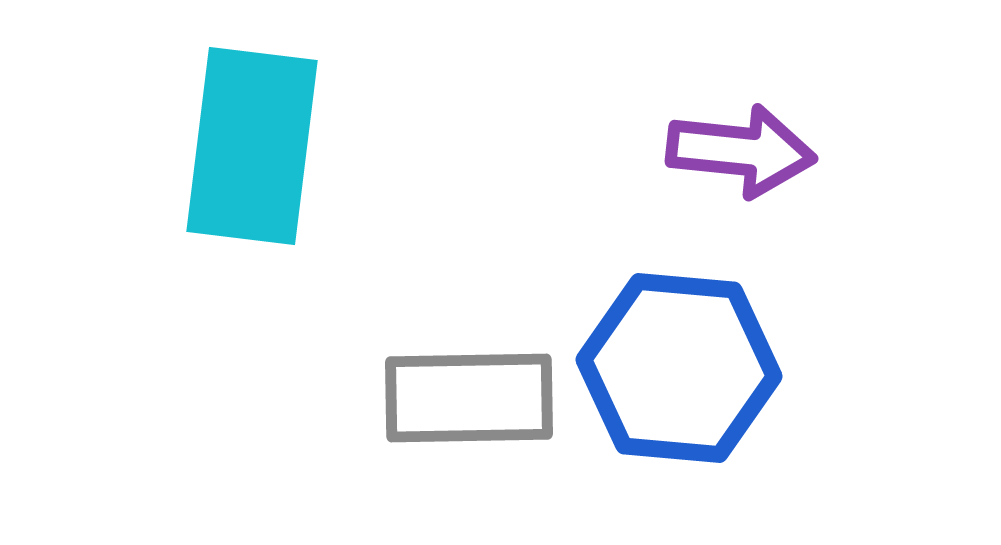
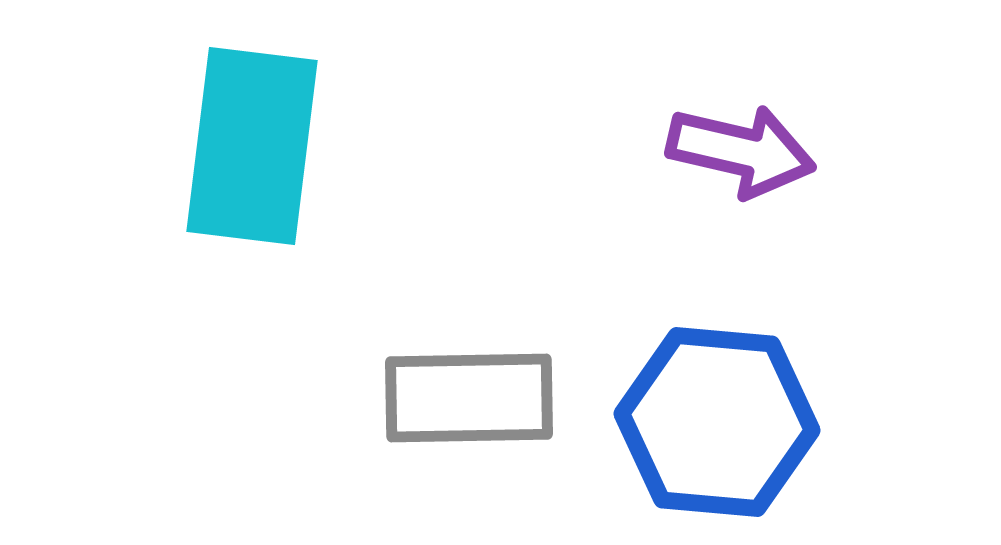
purple arrow: rotated 7 degrees clockwise
blue hexagon: moved 38 px right, 54 px down
